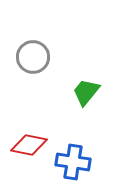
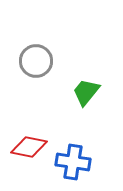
gray circle: moved 3 px right, 4 px down
red diamond: moved 2 px down
